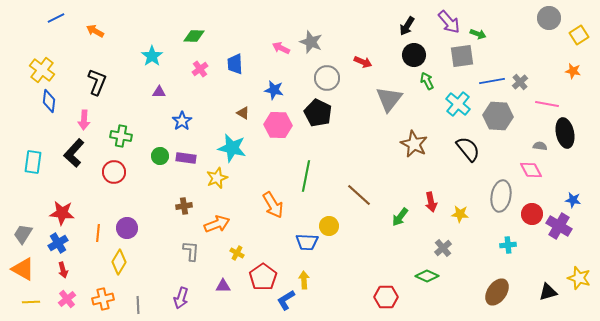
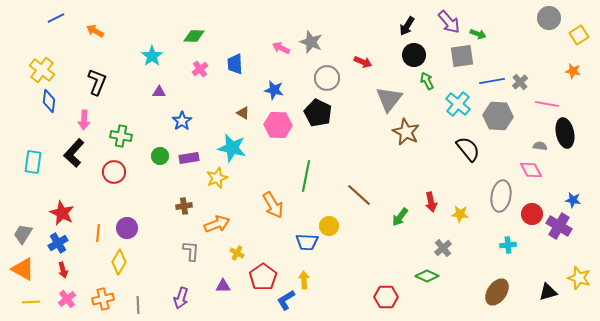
brown star at (414, 144): moved 8 px left, 12 px up
purple rectangle at (186, 158): moved 3 px right; rotated 18 degrees counterclockwise
red star at (62, 213): rotated 20 degrees clockwise
